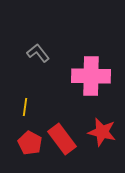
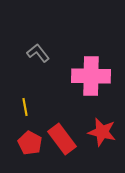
yellow line: rotated 18 degrees counterclockwise
